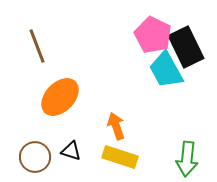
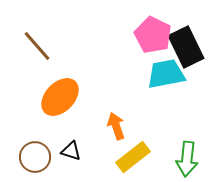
brown line: rotated 20 degrees counterclockwise
cyan trapezoid: moved 4 px down; rotated 108 degrees clockwise
yellow rectangle: moved 13 px right; rotated 56 degrees counterclockwise
